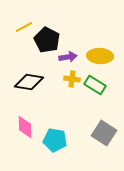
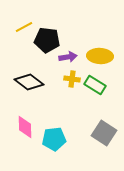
black pentagon: rotated 20 degrees counterclockwise
black diamond: rotated 28 degrees clockwise
cyan pentagon: moved 1 px left, 1 px up; rotated 15 degrees counterclockwise
